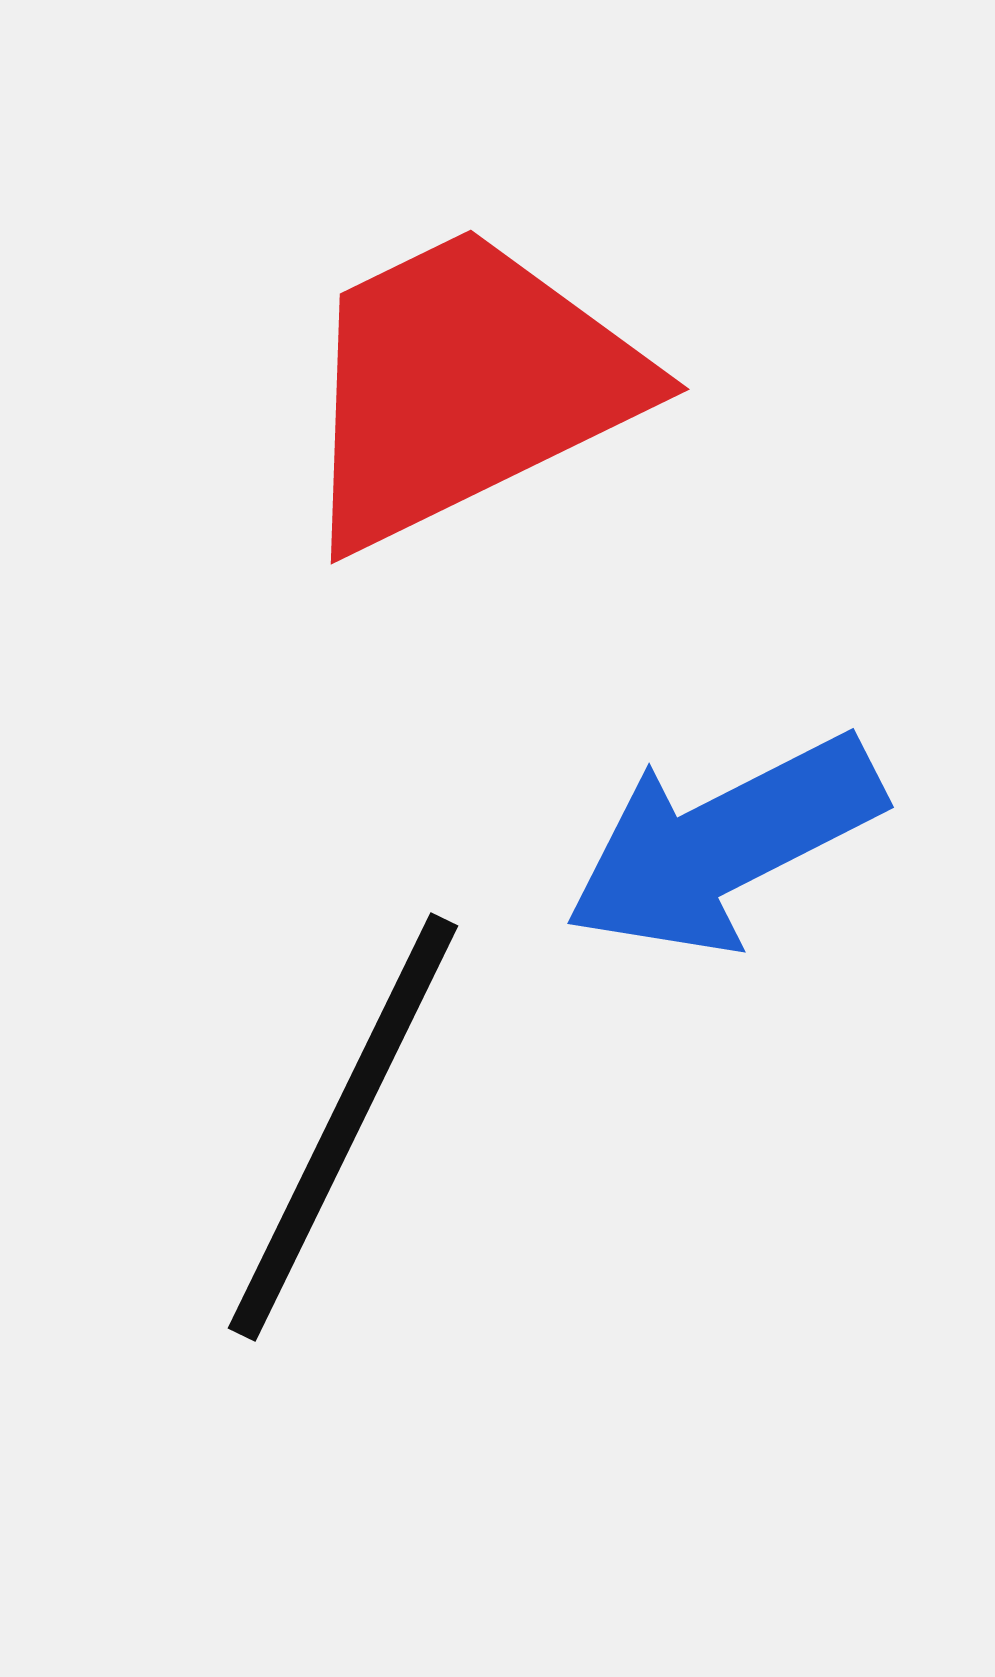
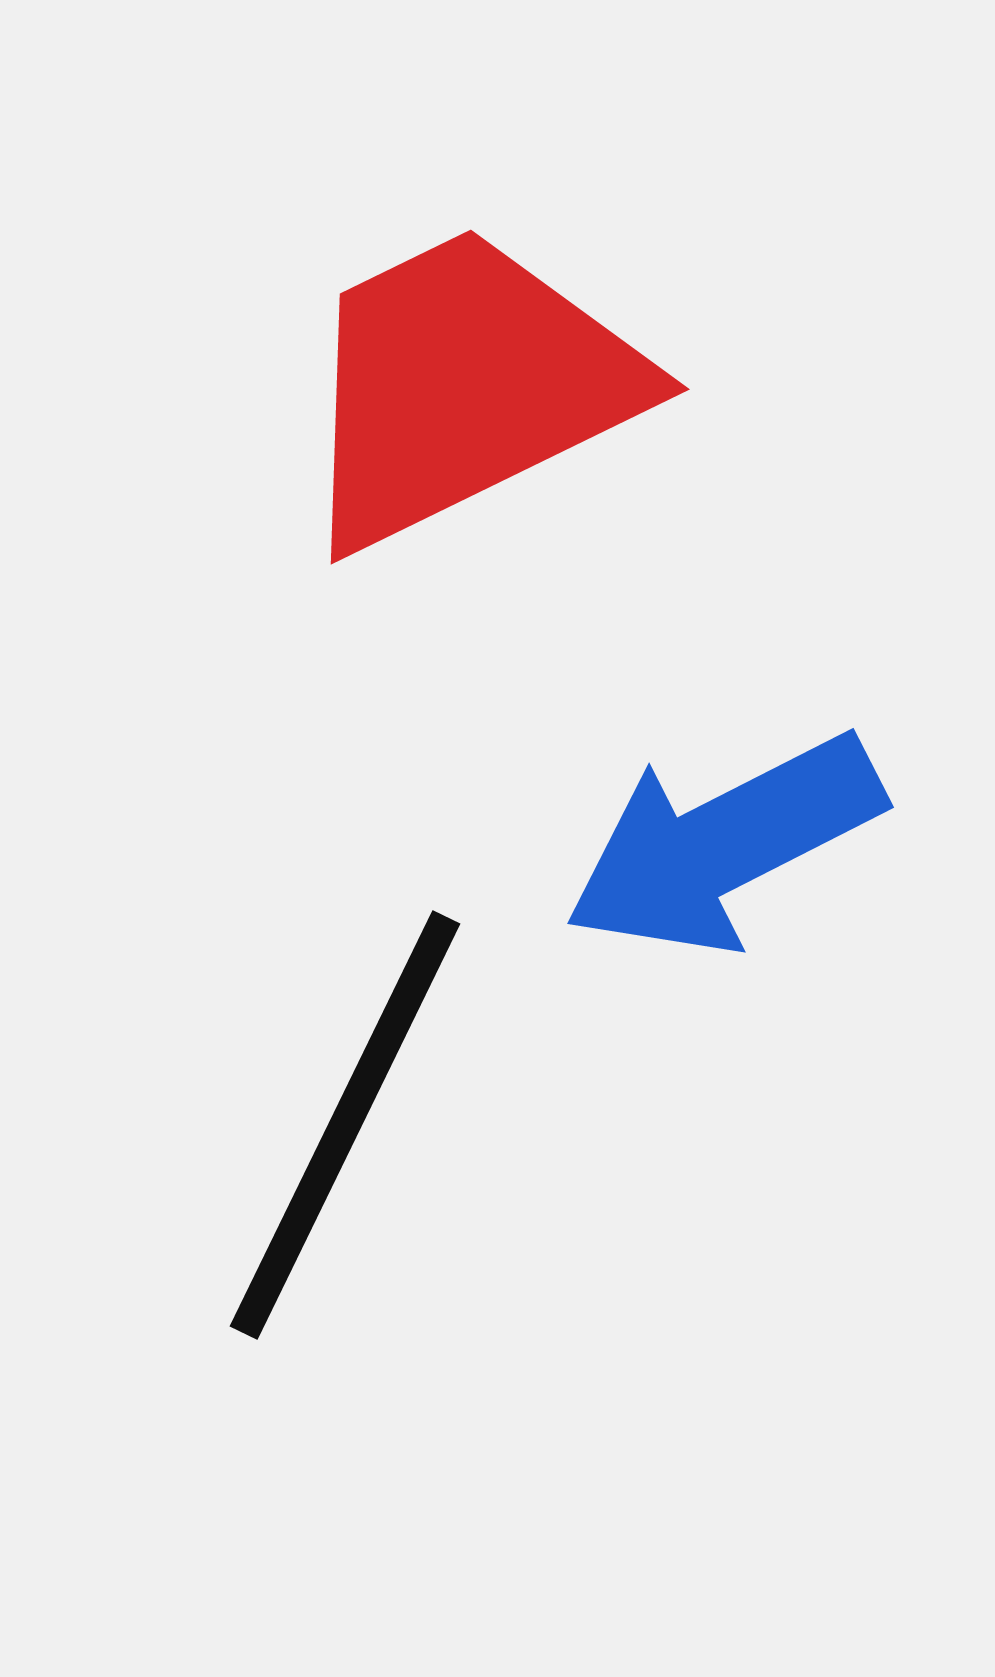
black line: moved 2 px right, 2 px up
